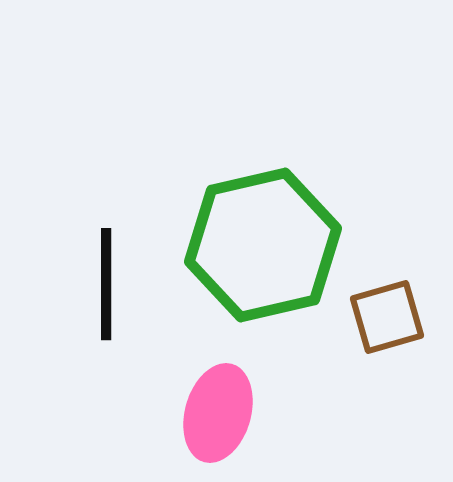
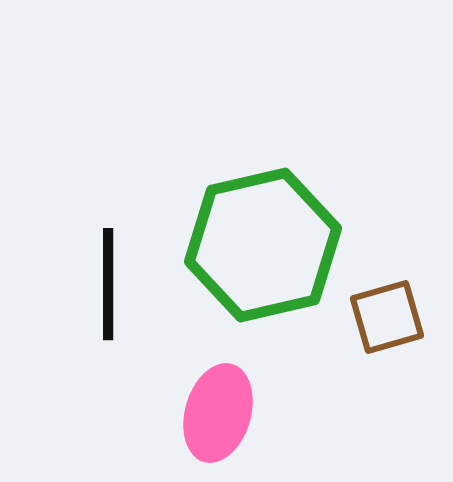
black line: moved 2 px right
